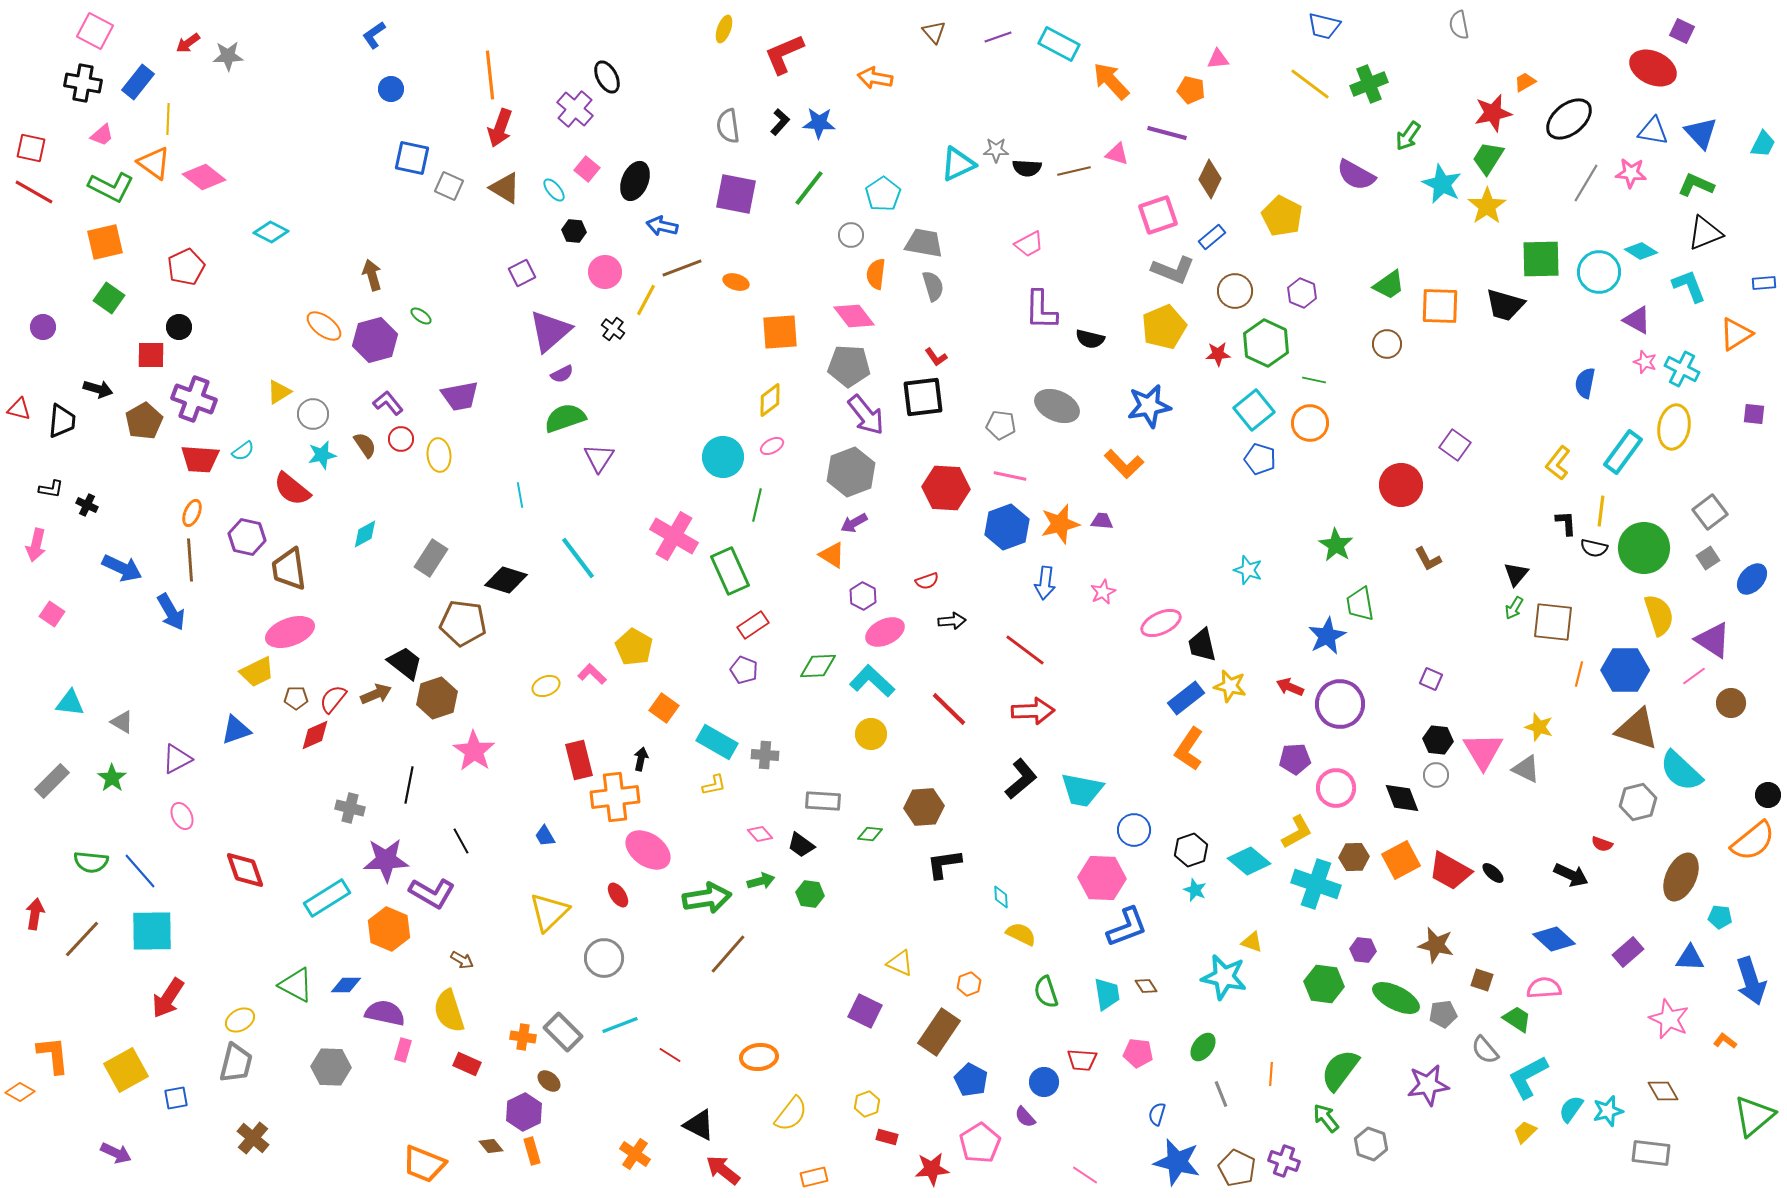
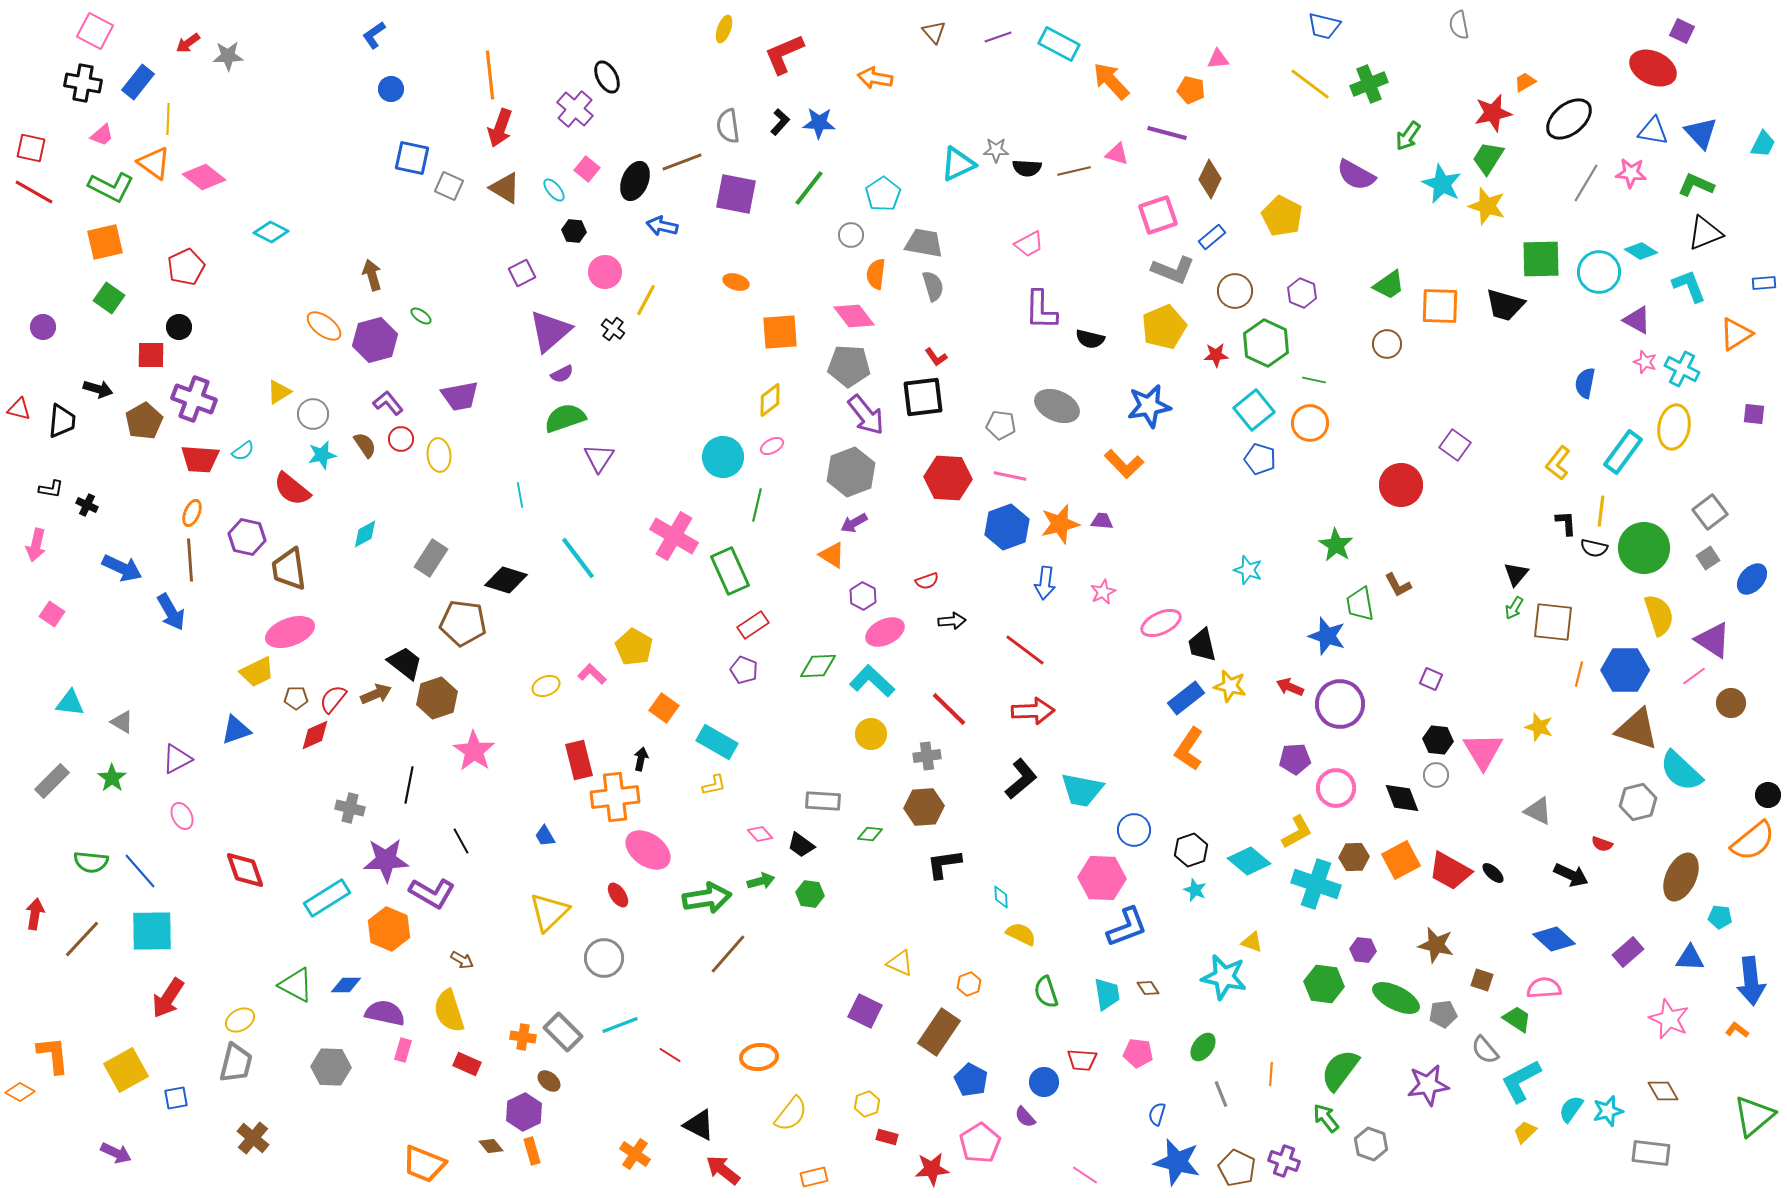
yellow star at (1487, 206): rotated 21 degrees counterclockwise
brown line at (682, 268): moved 106 px up
red star at (1218, 354): moved 2 px left, 1 px down
red hexagon at (946, 488): moved 2 px right, 10 px up
brown L-shape at (1428, 559): moved 30 px left, 26 px down
blue star at (1327, 636): rotated 27 degrees counterclockwise
gray cross at (765, 755): moved 162 px right, 1 px down; rotated 12 degrees counterclockwise
gray triangle at (1526, 769): moved 12 px right, 42 px down
blue arrow at (1751, 981): rotated 12 degrees clockwise
brown diamond at (1146, 986): moved 2 px right, 2 px down
orange L-shape at (1725, 1041): moved 12 px right, 11 px up
cyan L-shape at (1528, 1077): moved 7 px left, 4 px down
